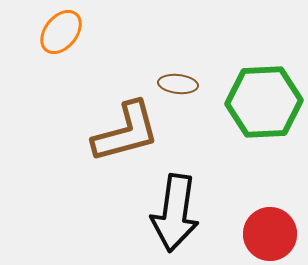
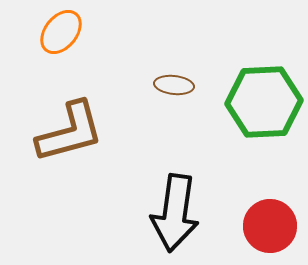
brown ellipse: moved 4 px left, 1 px down
brown L-shape: moved 56 px left
red circle: moved 8 px up
